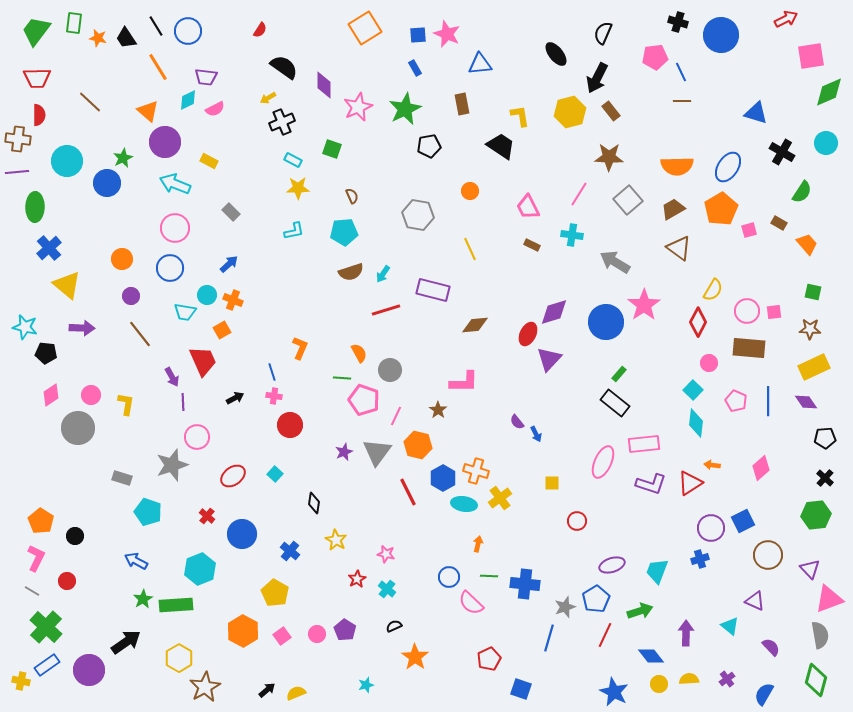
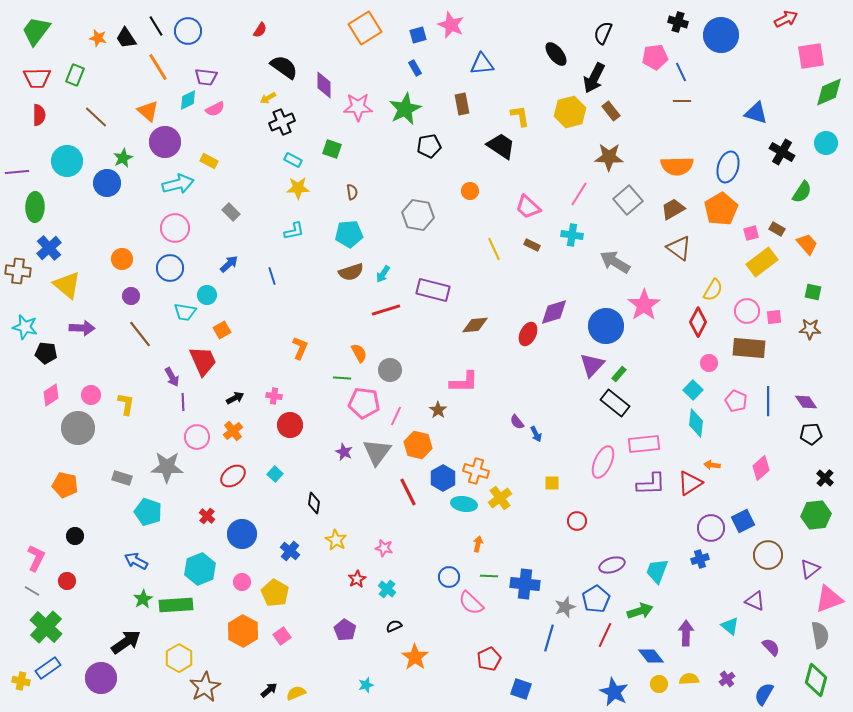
green rectangle at (74, 23): moved 1 px right, 52 px down; rotated 15 degrees clockwise
pink star at (447, 34): moved 4 px right, 9 px up
blue square at (418, 35): rotated 12 degrees counterclockwise
blue triangle at (480, 64): moved 2 px right
black arrow at (597, 78): moved 3 px left
brown line at (90, 102): moved 6 px right, 15 px down
pink star at (358, 107): rotated 24 degrees clockwise
brown cross at (18, 139): moved 132 px down
blue ellipse at (728, 167): rotated 16 degrees counterclockwise
cyan arrow at (175, 184): moved 3 px right; rotated 144 degrees clockwise
brown semicircle at (352, 196): moved 4 px up; rotated 14 degrees clockwise
pink trapezoid at (528, 207): rotated 20 degrees counterclockwise
brown rectangle at (779, 223): moved 2 px left, 6 px down
pink square at (749, 230): moved 2 px right, 3 px down
cyan pentagon at (344, 232): moved 5 px right, 2 px down
yellow line at (470, 249): moved 24 px right
orange cross at (233, 300): moved 131 px down; rotated 30 degrees clockwise
pink square at (774, 312): moved 5 px down
blue circle at (606, 322): moved 4 px down
purple triangle at (549, 359): moved 43 px right, 6 px down
yellow rectangle at (814, 367): moved 52 px left, 105 px up; rotated 12 degrees counterclockwise
blue line at (272, 372): moved 96 px up
pink pentagon at (364, 400): moved 3 px down; rotated 12 degrees counterclockwise
black pentagon at (825, 438): moved 14 px left, 4 px up
purple star at (344, 452): rotated 24 degrees counterclockwise
gray star at (172, 465): moved 5 px left, 2 px down; rotated 20 degrees clockwise
purple L-shape at (651, 484): rotated 20 degrees counterclockwise
orange pentagon at (41, 521): moved 24 px right, 36 px up; rotated 20 degrees counterclockwise
pink star at (386, 554): moved 2 px left, 6 px up
purple triangle at (810, 569): rotated 35 degrees clockwise
pink circle at (317, 634): moved 75 px left, 52 px up
blue rectangle at (47, 665): moved 1 px right, 3 px down
purple circle at (89, 670): moved 12 px right, 8 px down
black arrow at (267, 690): moved 2 px right
